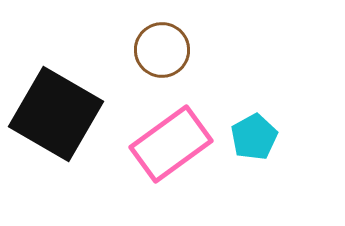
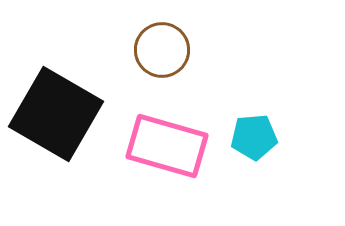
cyan pentagon: rotated 24 degrees clockwise
pink rectangle: moved 4 px left, 2 px down; rotated 52 degrees clockwise
